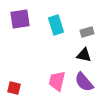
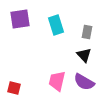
gray rectangle: rotated 64 degrees counterclockwise
black triangle: rotated 35 degrees clockwise
purple semicircle: rotated 20 degrees counterclockwise
